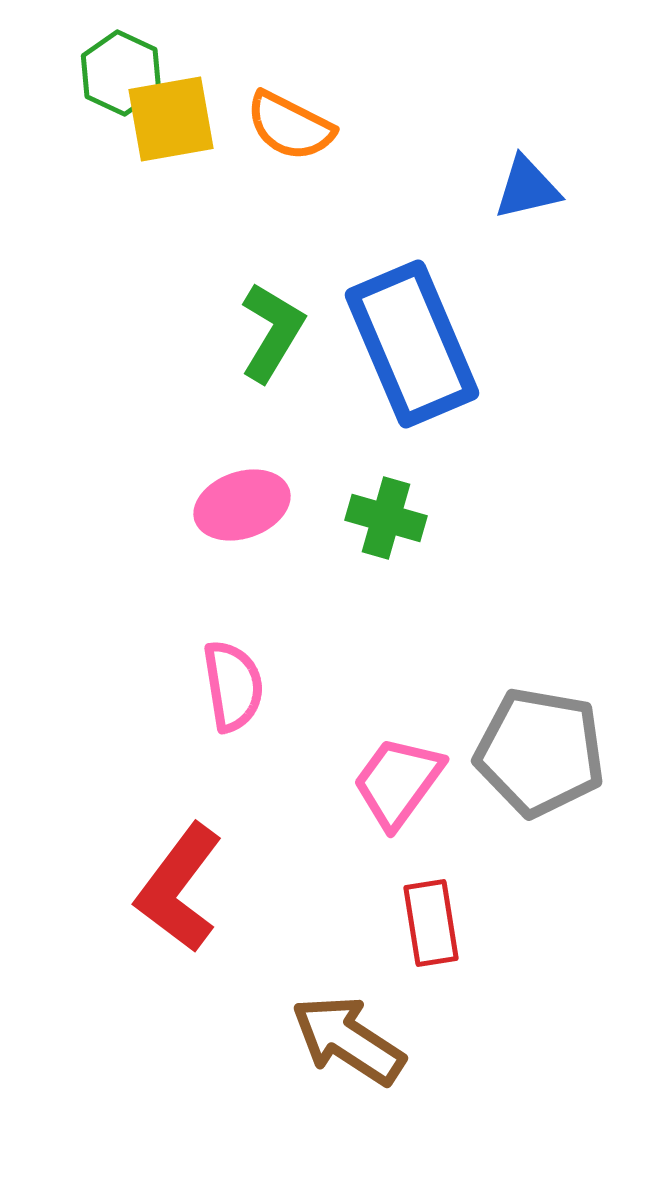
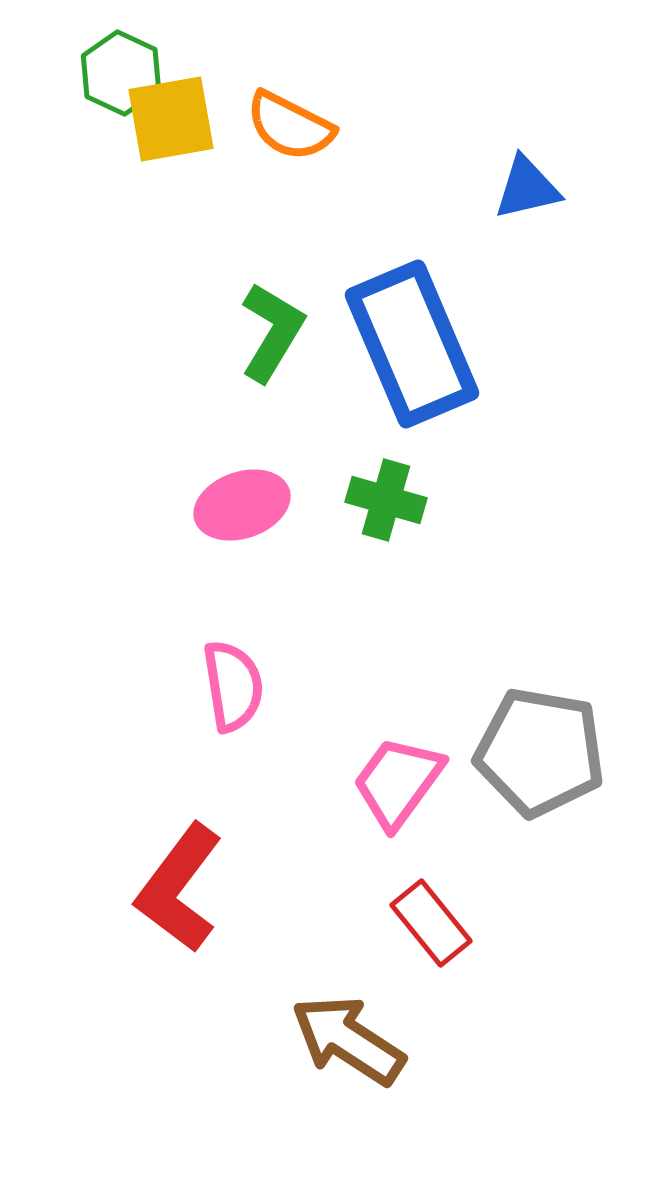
green cross: moved 18 px up
red rectangle: rotated 30 degrees counterclockwise
